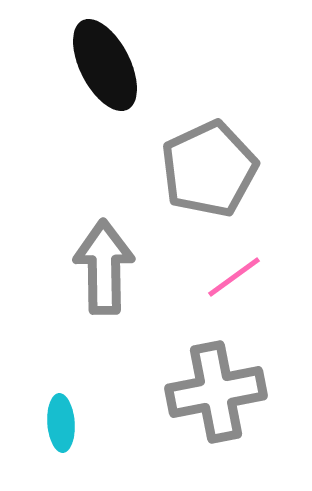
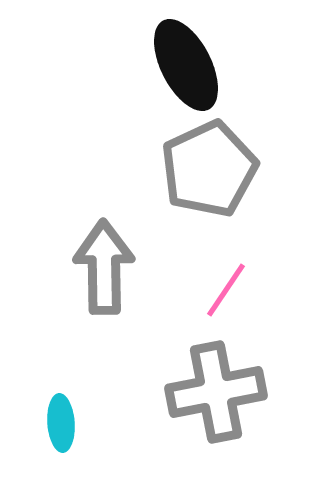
black ellipse: moved 81 px right
pink line: moved 8 px left, 13 px down; rotated 20 degrees counterclockwise
